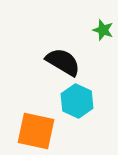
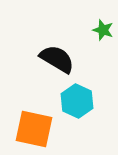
black semicircle: moved 6 px left, 3 px up
orange square: moved 2 px left, 2 px up
